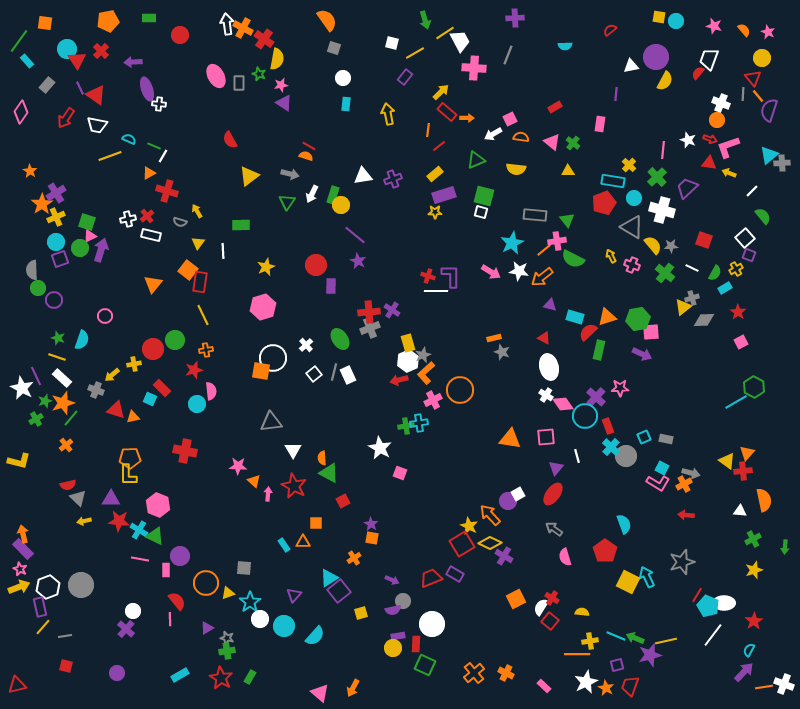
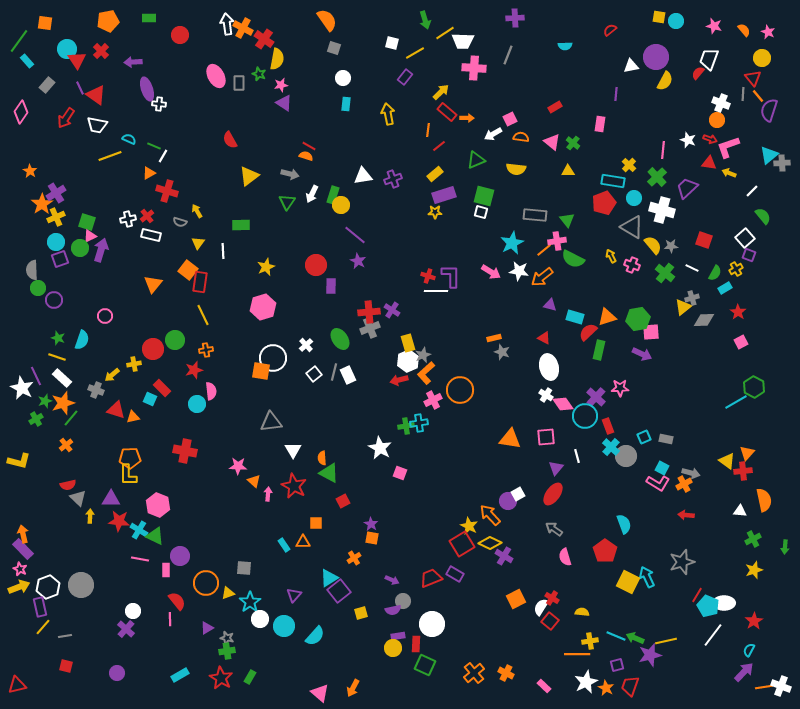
white trapezoid at (460, 41): moved 3 px right; rotated 120 degrees clockwise
yellow arrow at (84, 521): moved 6 px right, 5 px up; rotated 104 degrees clockwise
white cross at (784, 684): moved 3 px left, 2 px down
